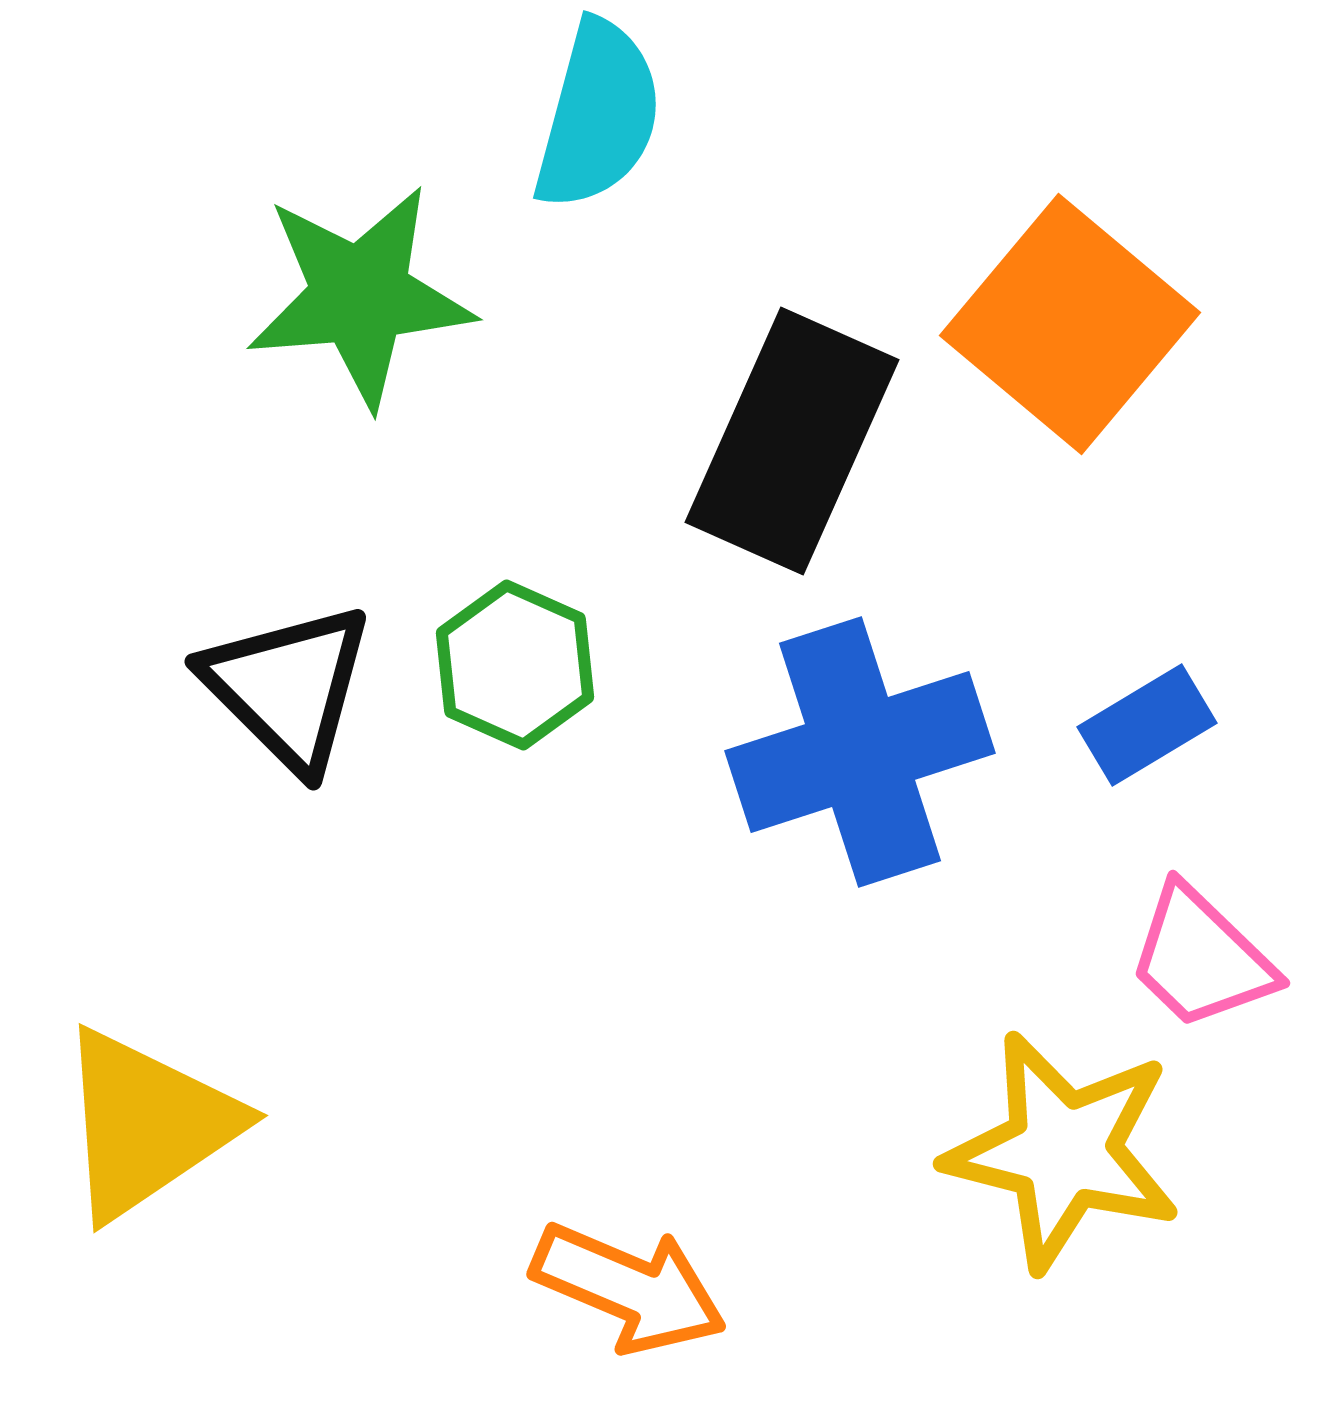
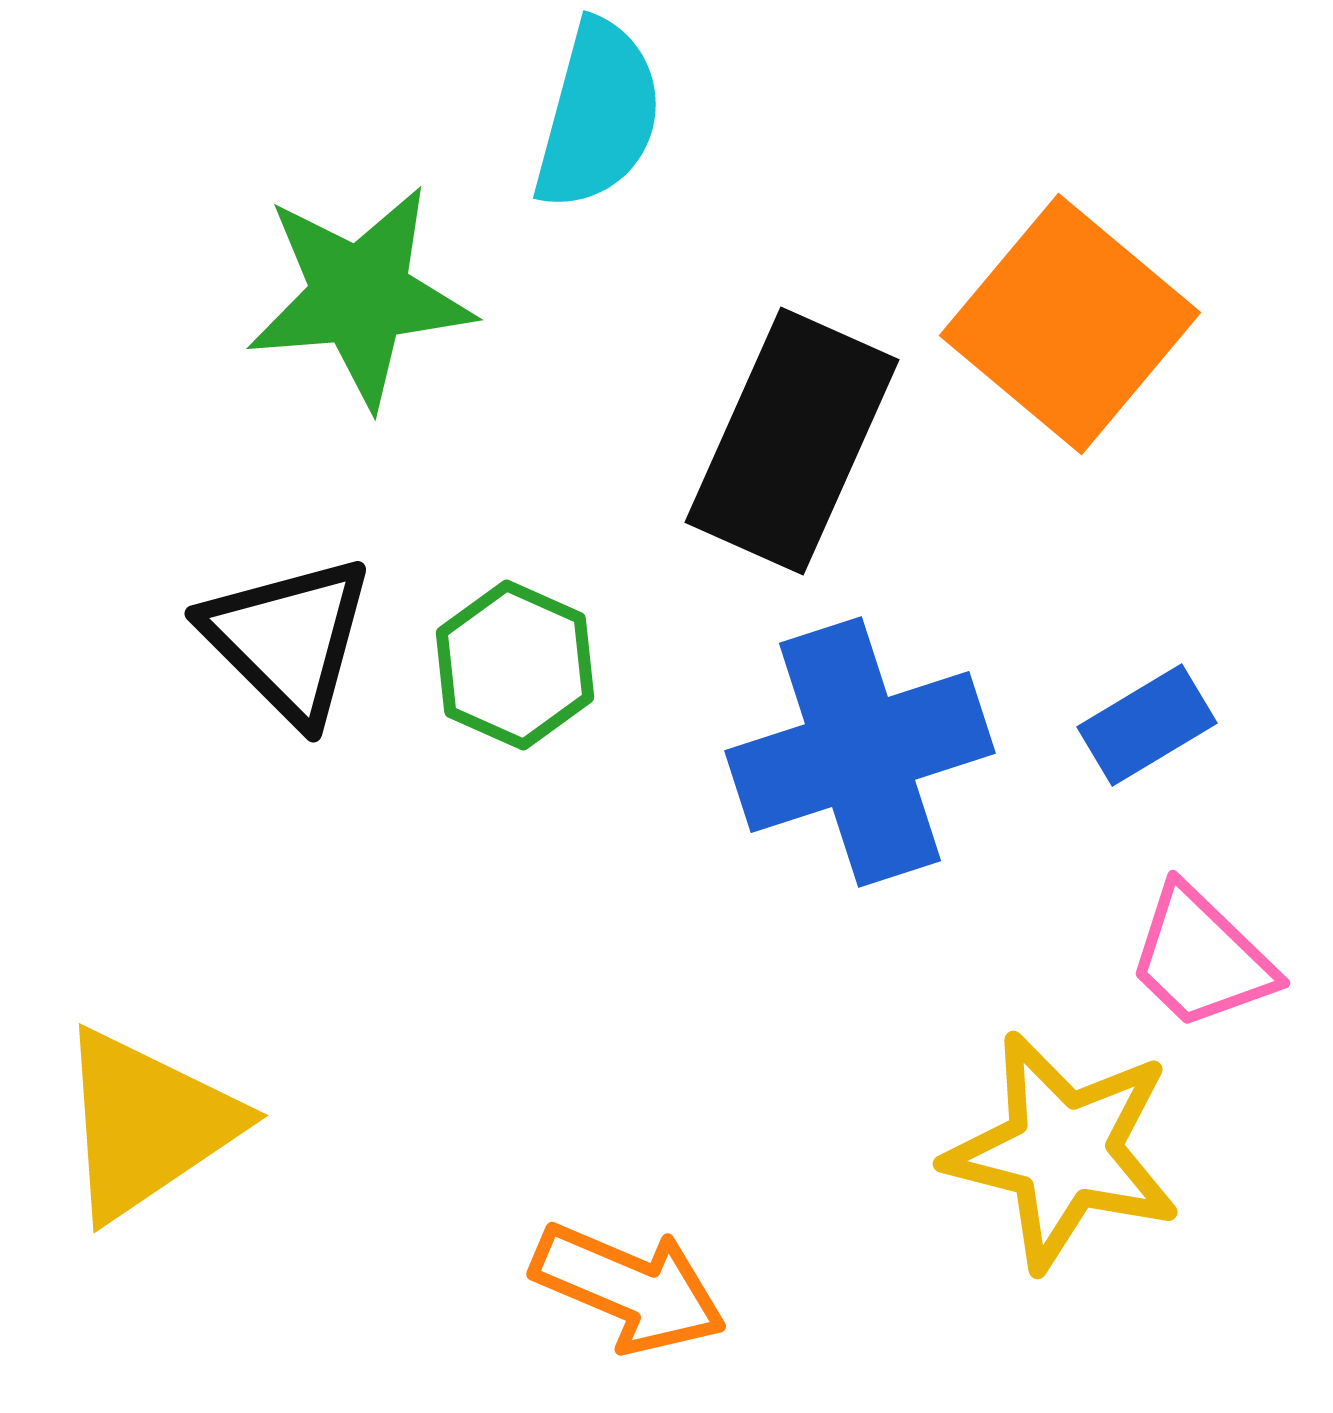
black triangle: moved 48 px up
